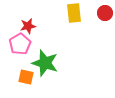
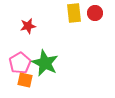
red circle: moved 10 px left
pink pentagon: moved 19 px down
green star: rotated 8 degrees clockwise
orange square: moved 1 px left, 3 px down
